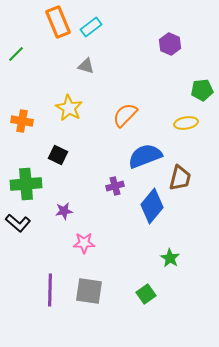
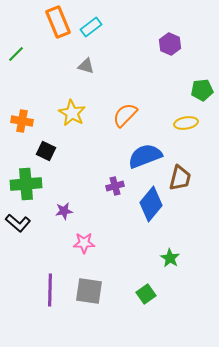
yellow star: moved 3 px right, 5 px down
black square: moved 12 px left, 4 px up
blue diamond: moved 1 px left, 2 px up
